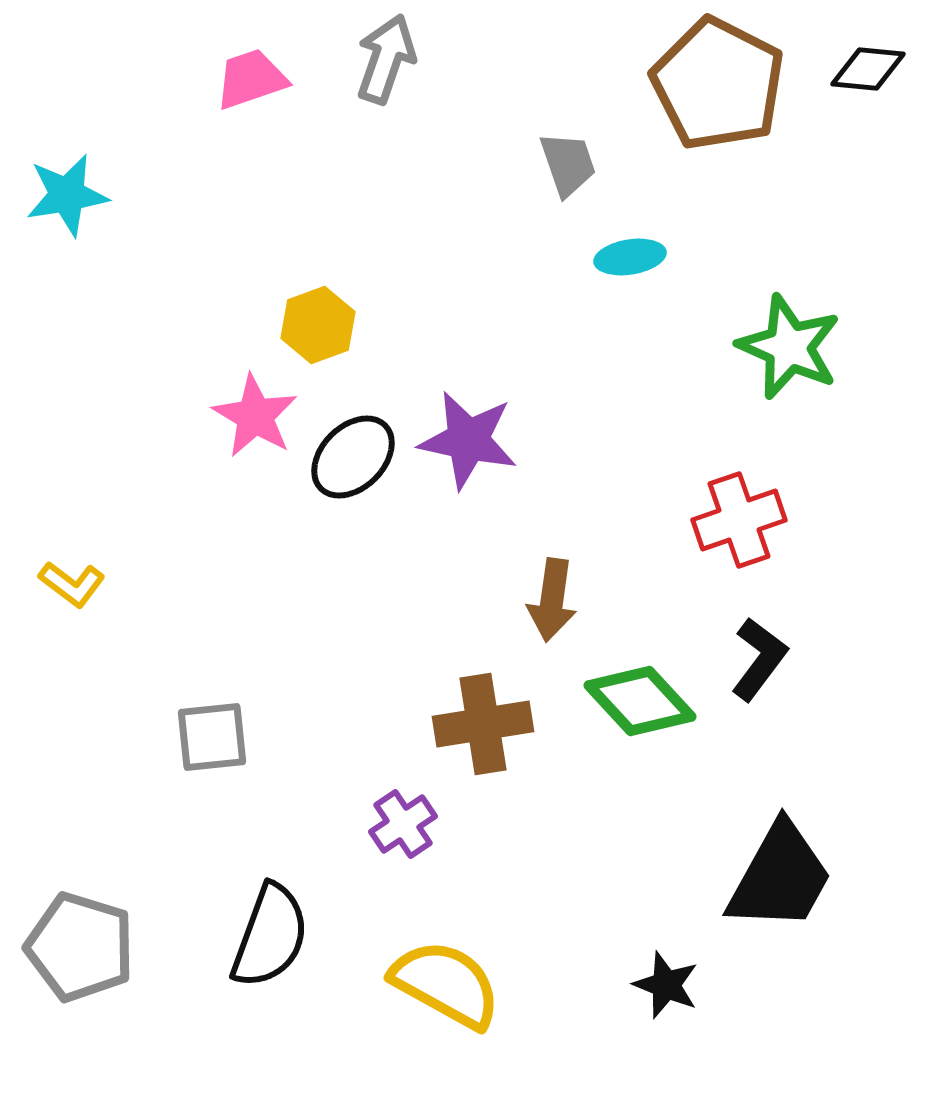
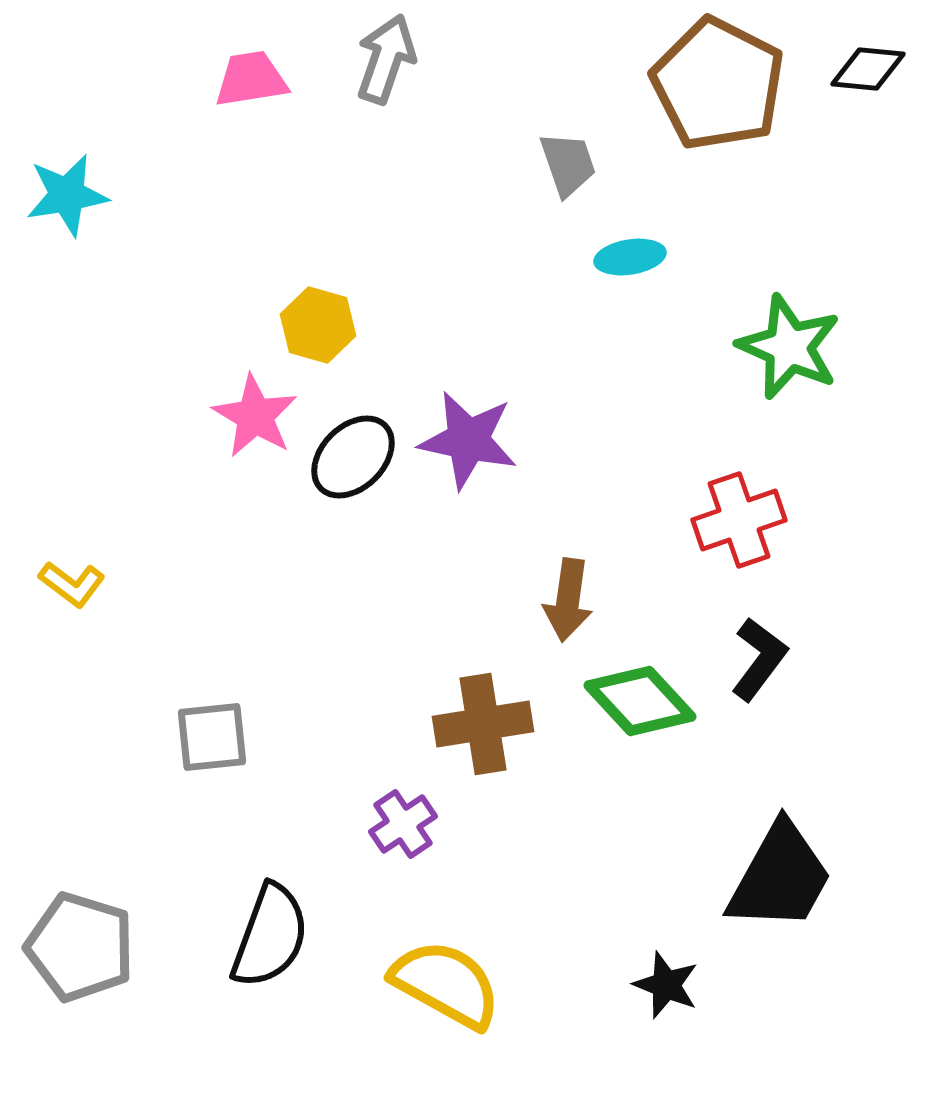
pink trapezoid: rotated 10 degrees clockwise
yellow hexagon: rotated 24 degrees counterclockwise
brown arrow: moved 16 px right
